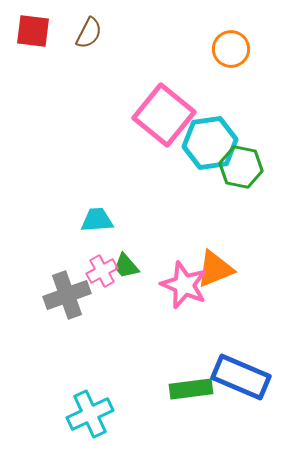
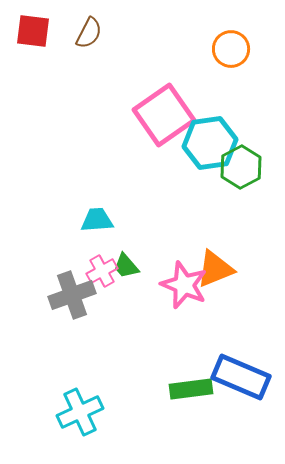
pink square: rotated 16 degrees clockwise
green hexagon: rotated 21 degrees clockwise
gray cross: moved 5 px right
cyan cross: moved 10 px left, 2 px up
